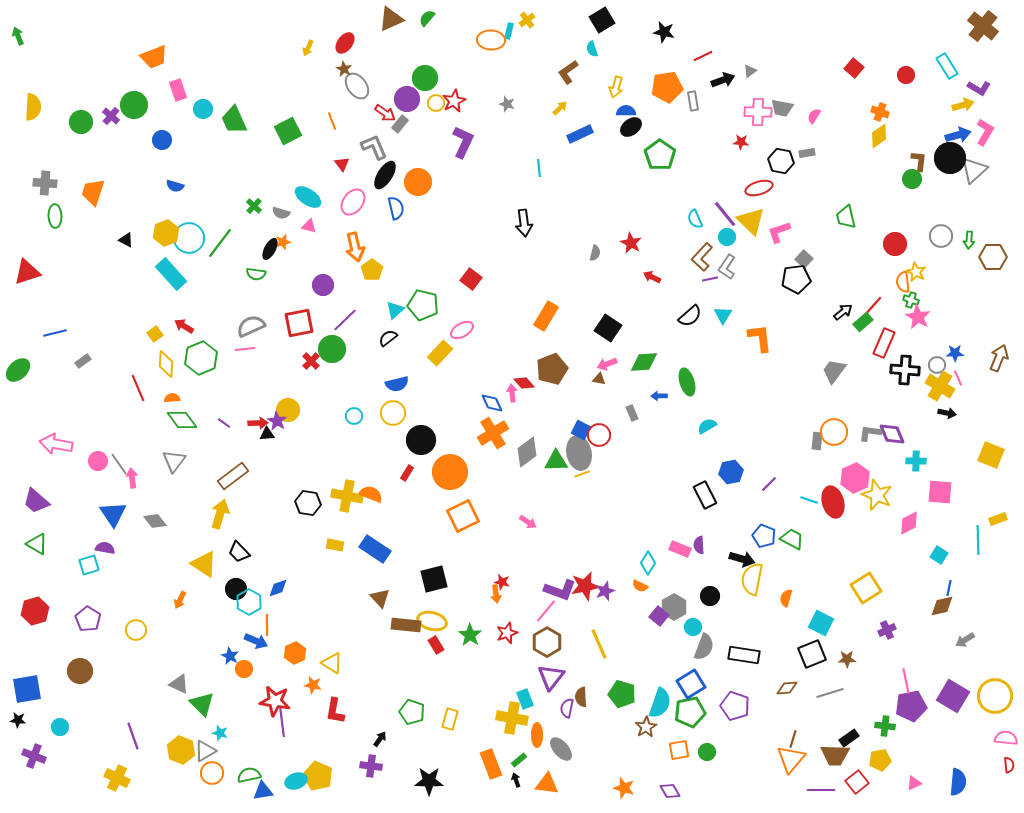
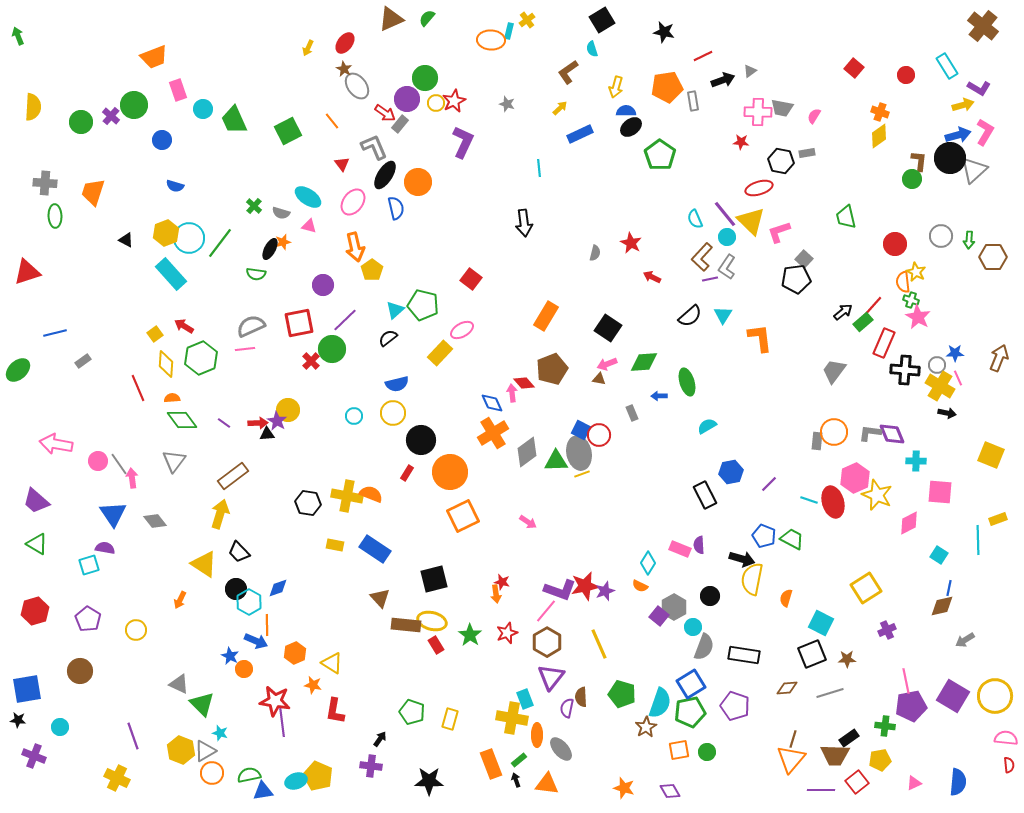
orange line at (332, 121): rotated 18 degrees counterclockwise
